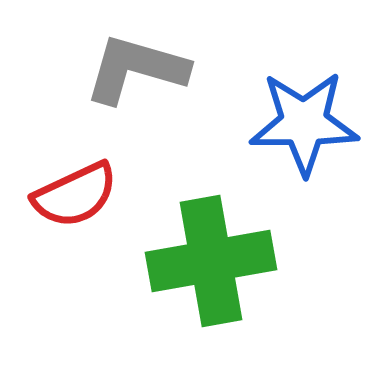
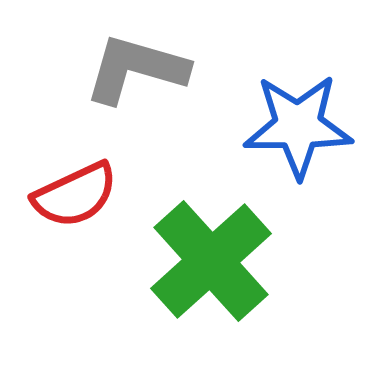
blue star: moved 6 px left, 3 px down
green cross: rotated 32 degrees counterclockwise
